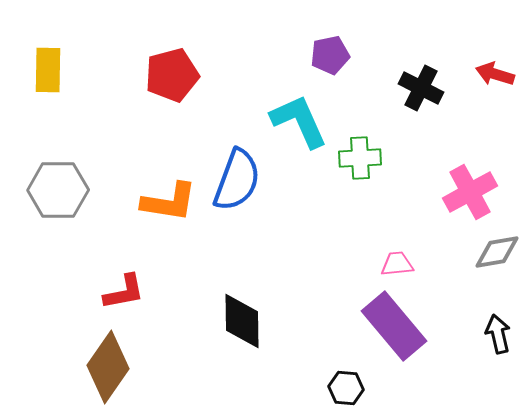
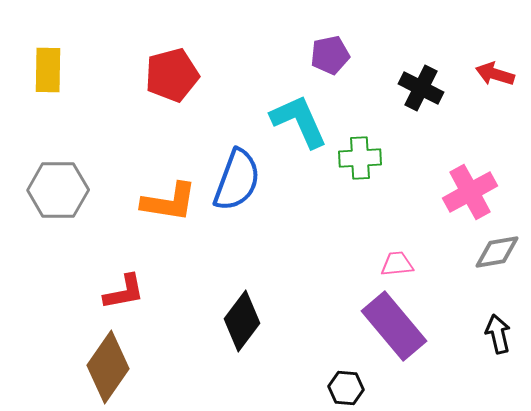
black diamond: rotated 38 degrees clockwise
